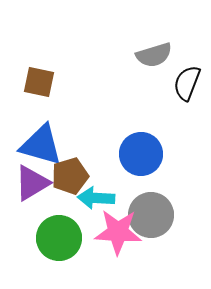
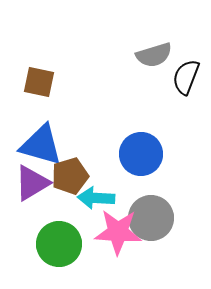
black semicircle: moved 1 px left, 6 px up
gray circle: moved 3 px down
green circle: moved 6 px down
